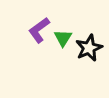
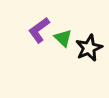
green triangle: rotated 18 degrees counterclockwise
